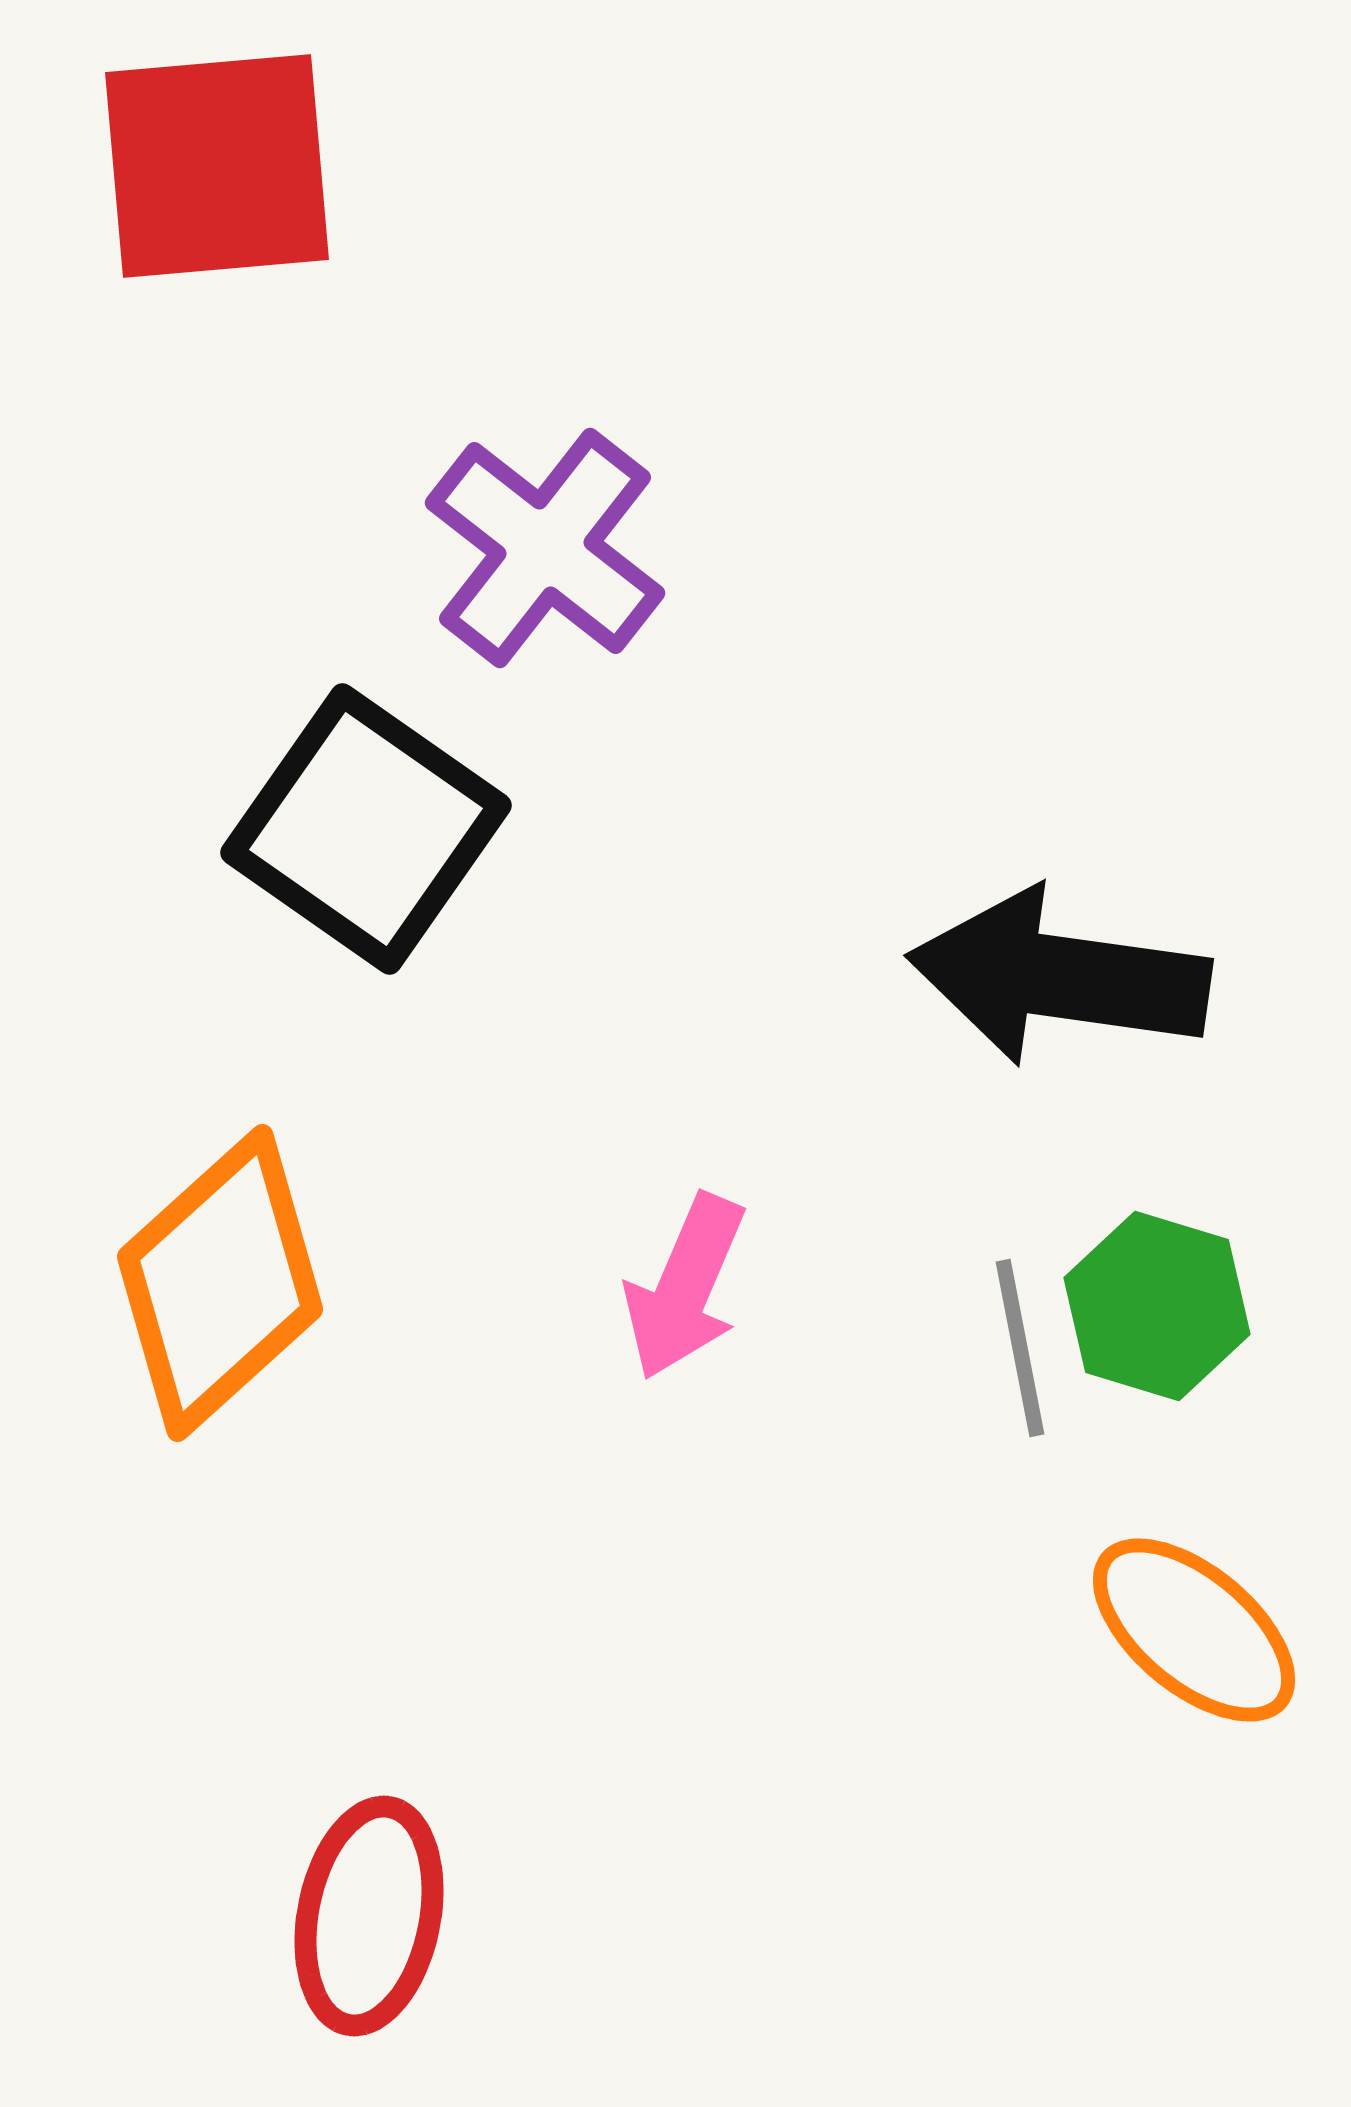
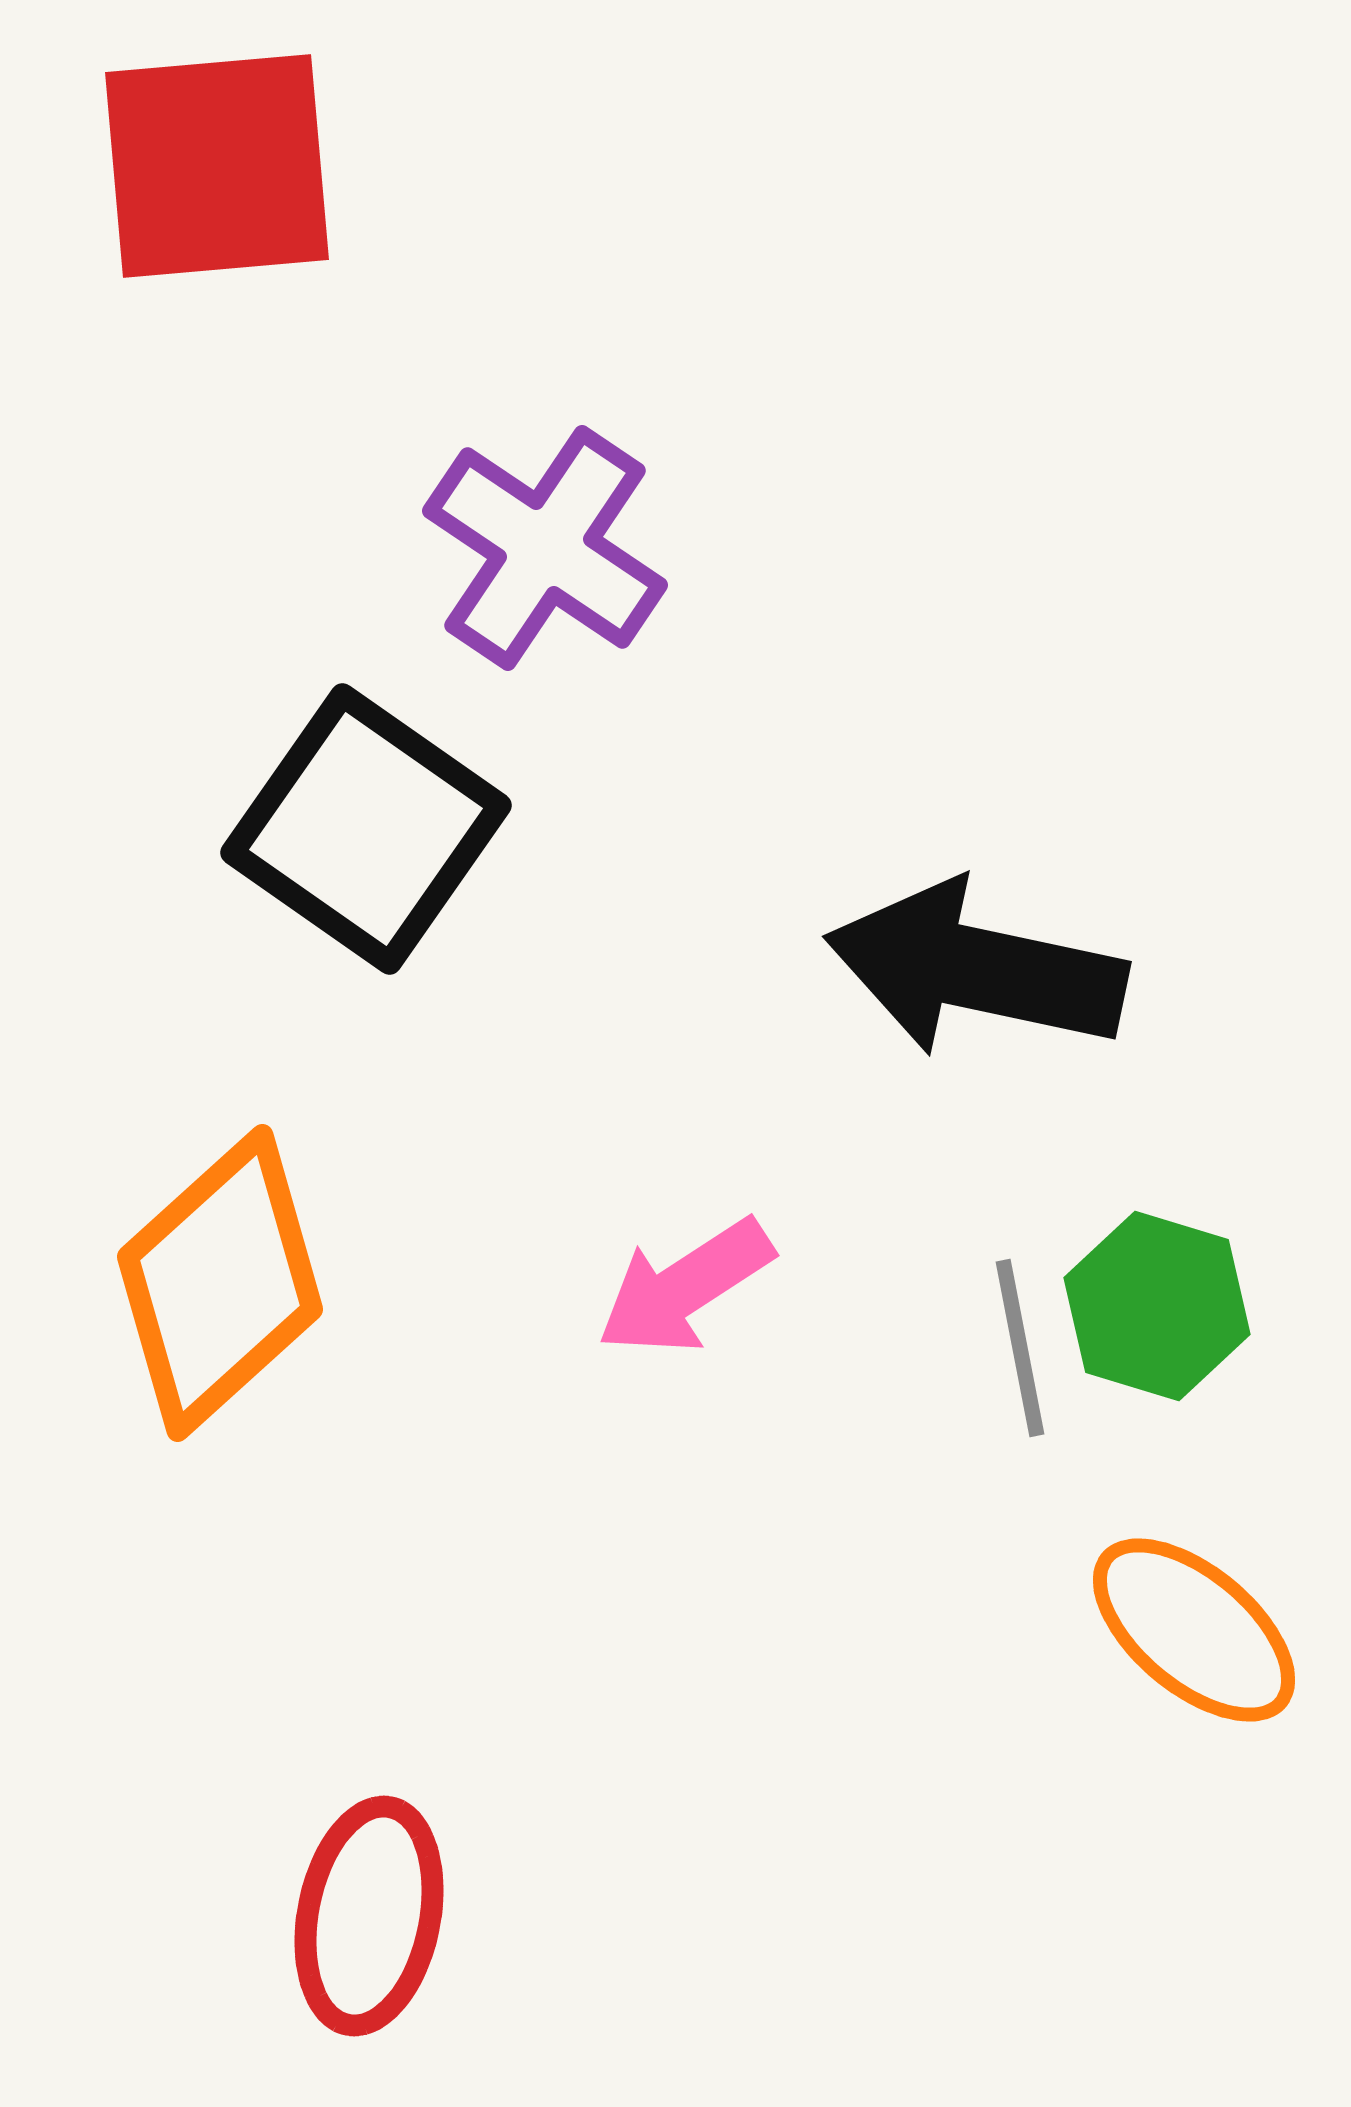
purple cross: rotated 4 degrees counterclockwise
black arrow: moved 83 px left, 8 px up; rotated 4 degrees clockwise
pink arrow: rotated 34 degrees clockwise
